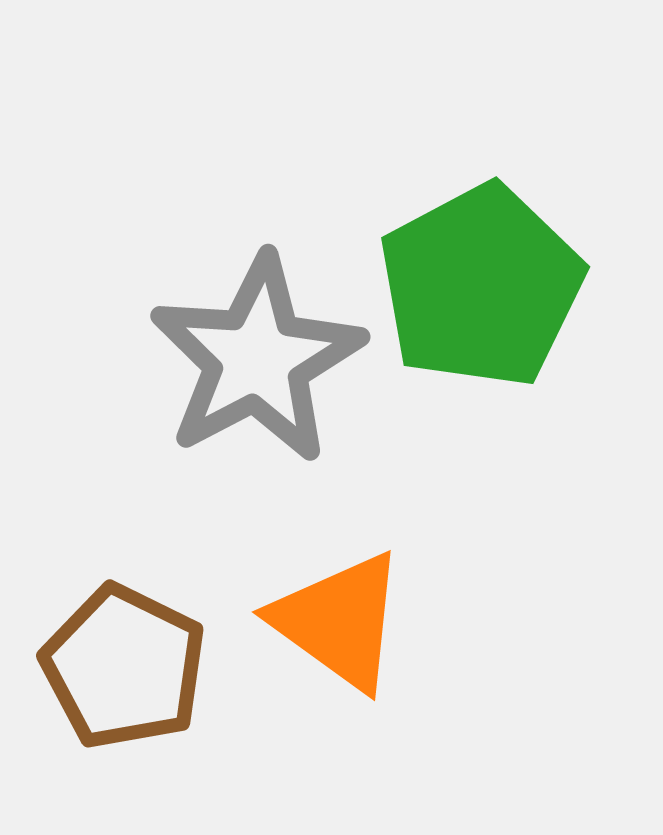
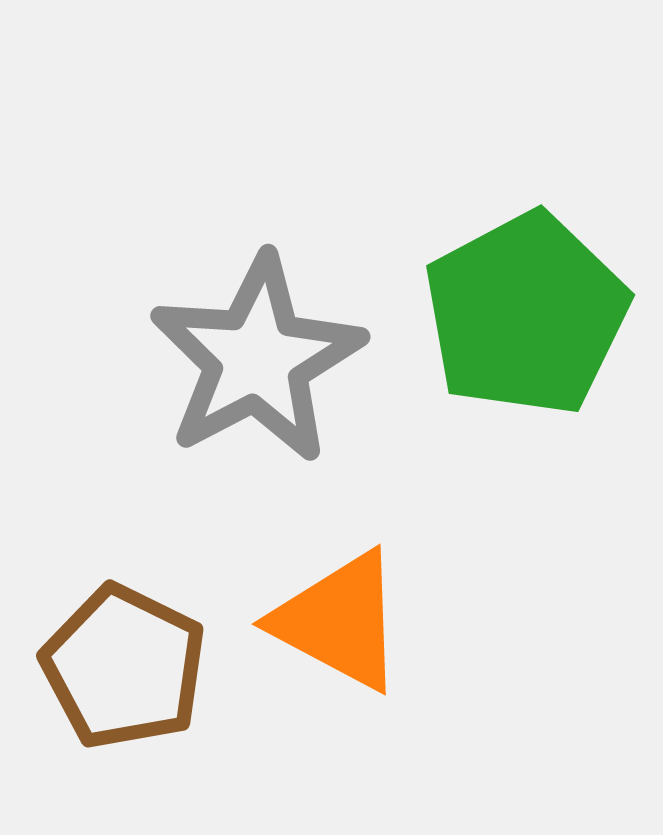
green pentagon: moved 45 px right, 28 px down
orange triangle: rotated 8 degrees counterclockwise
